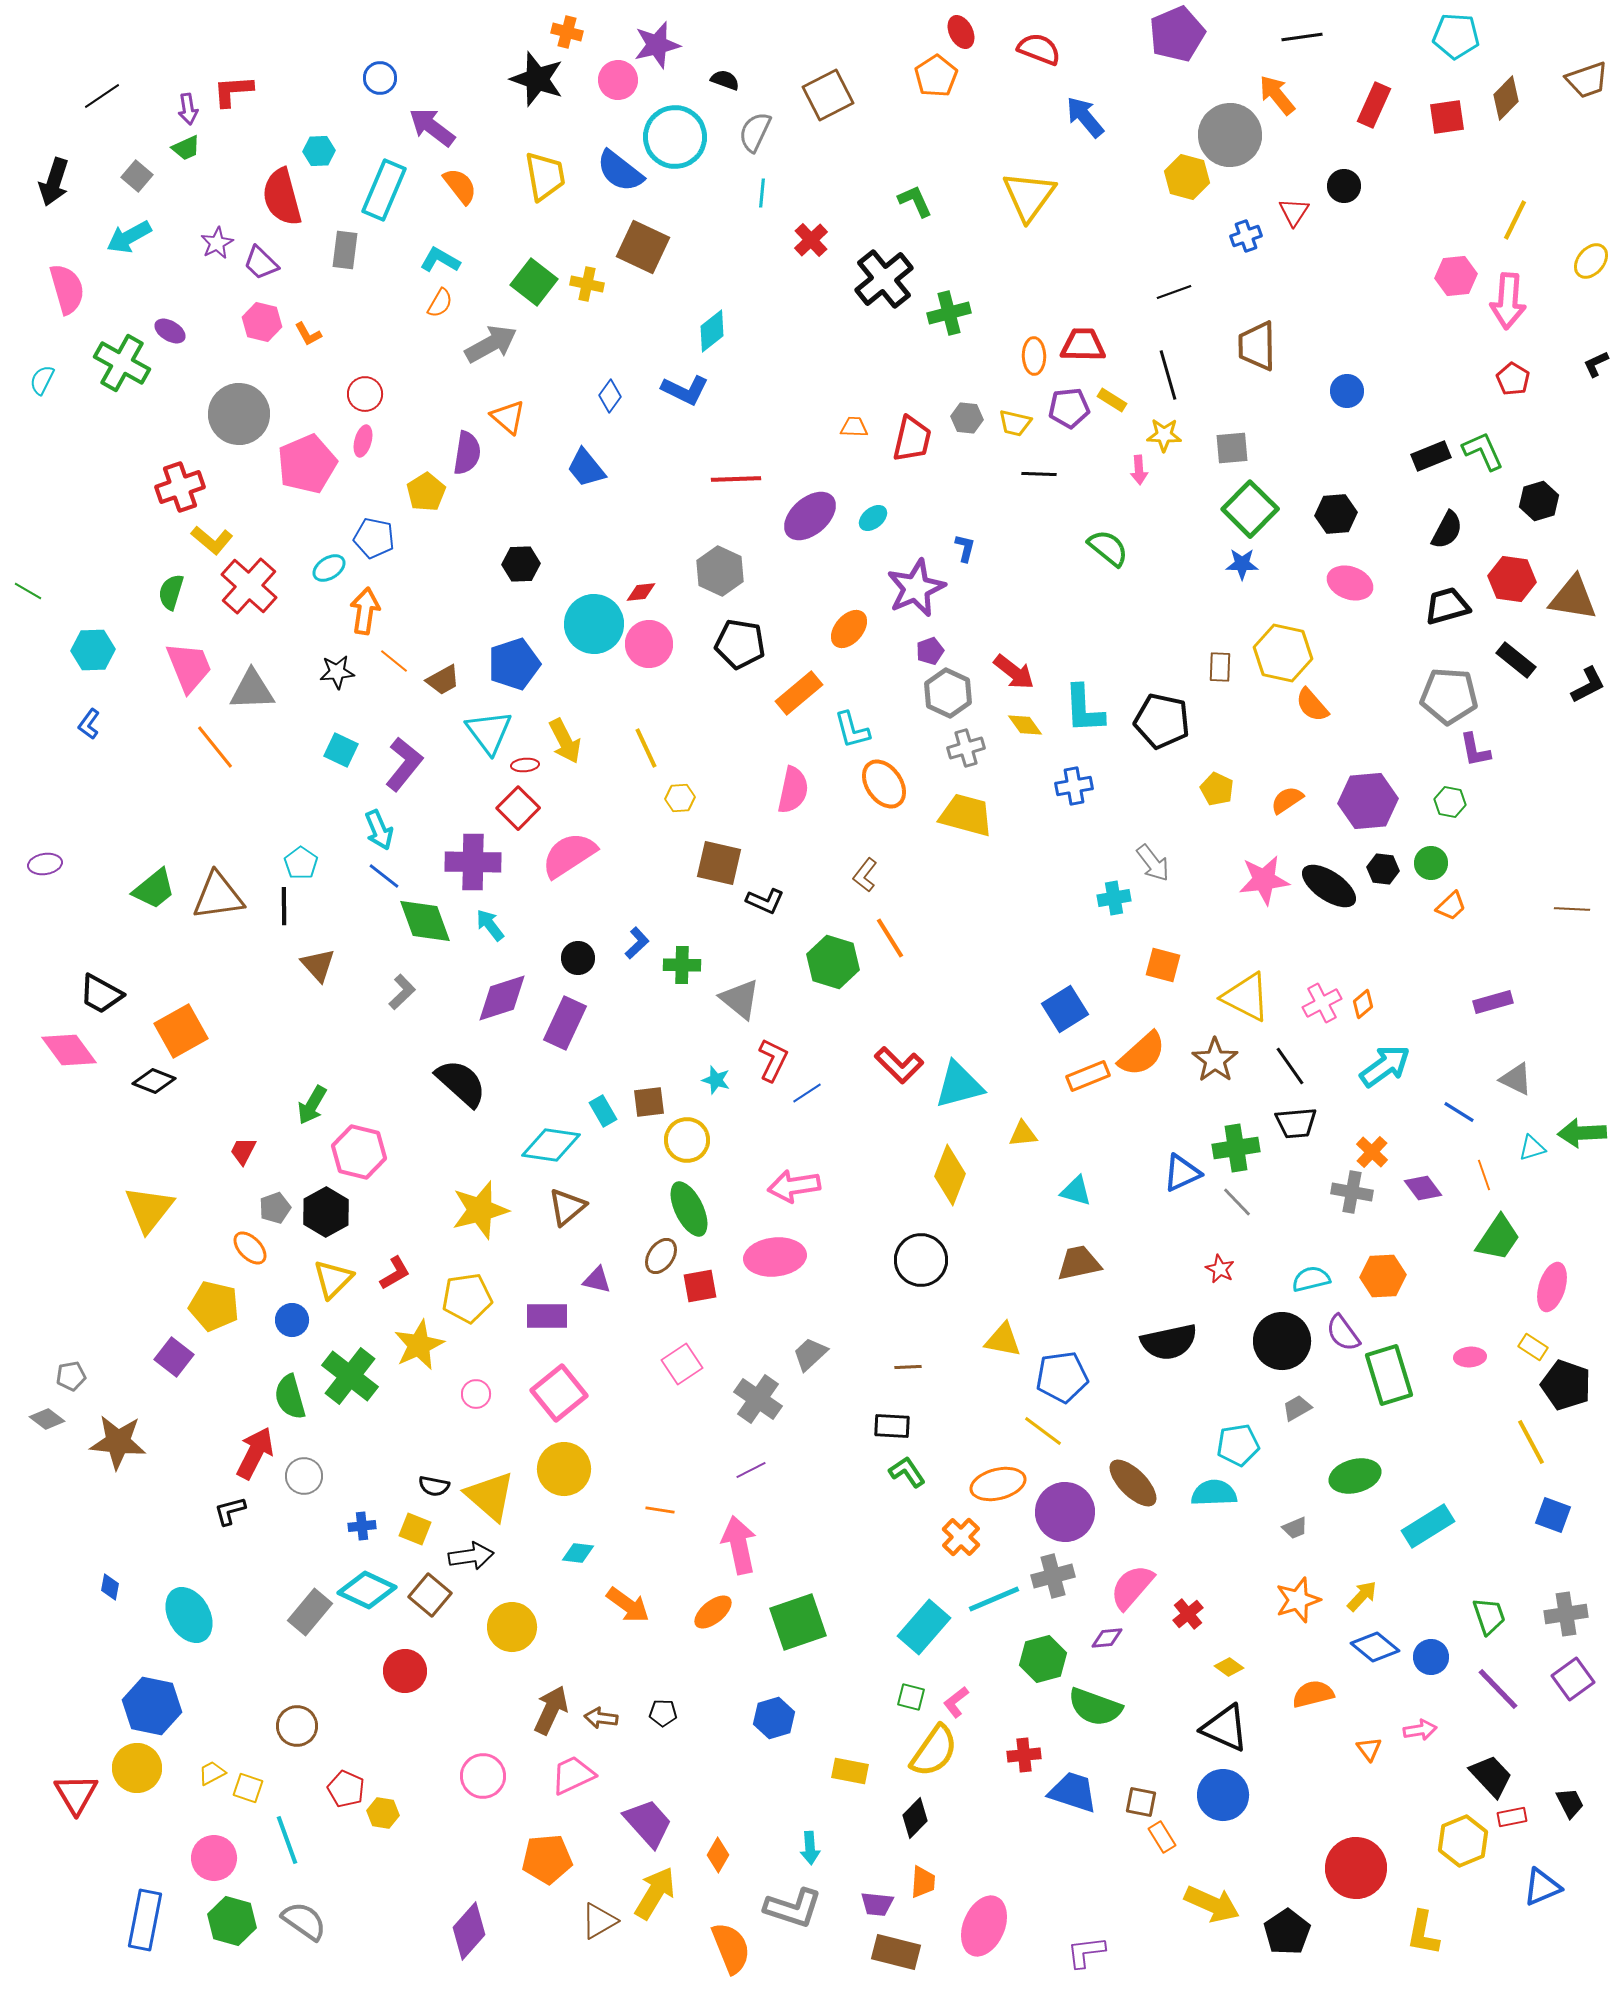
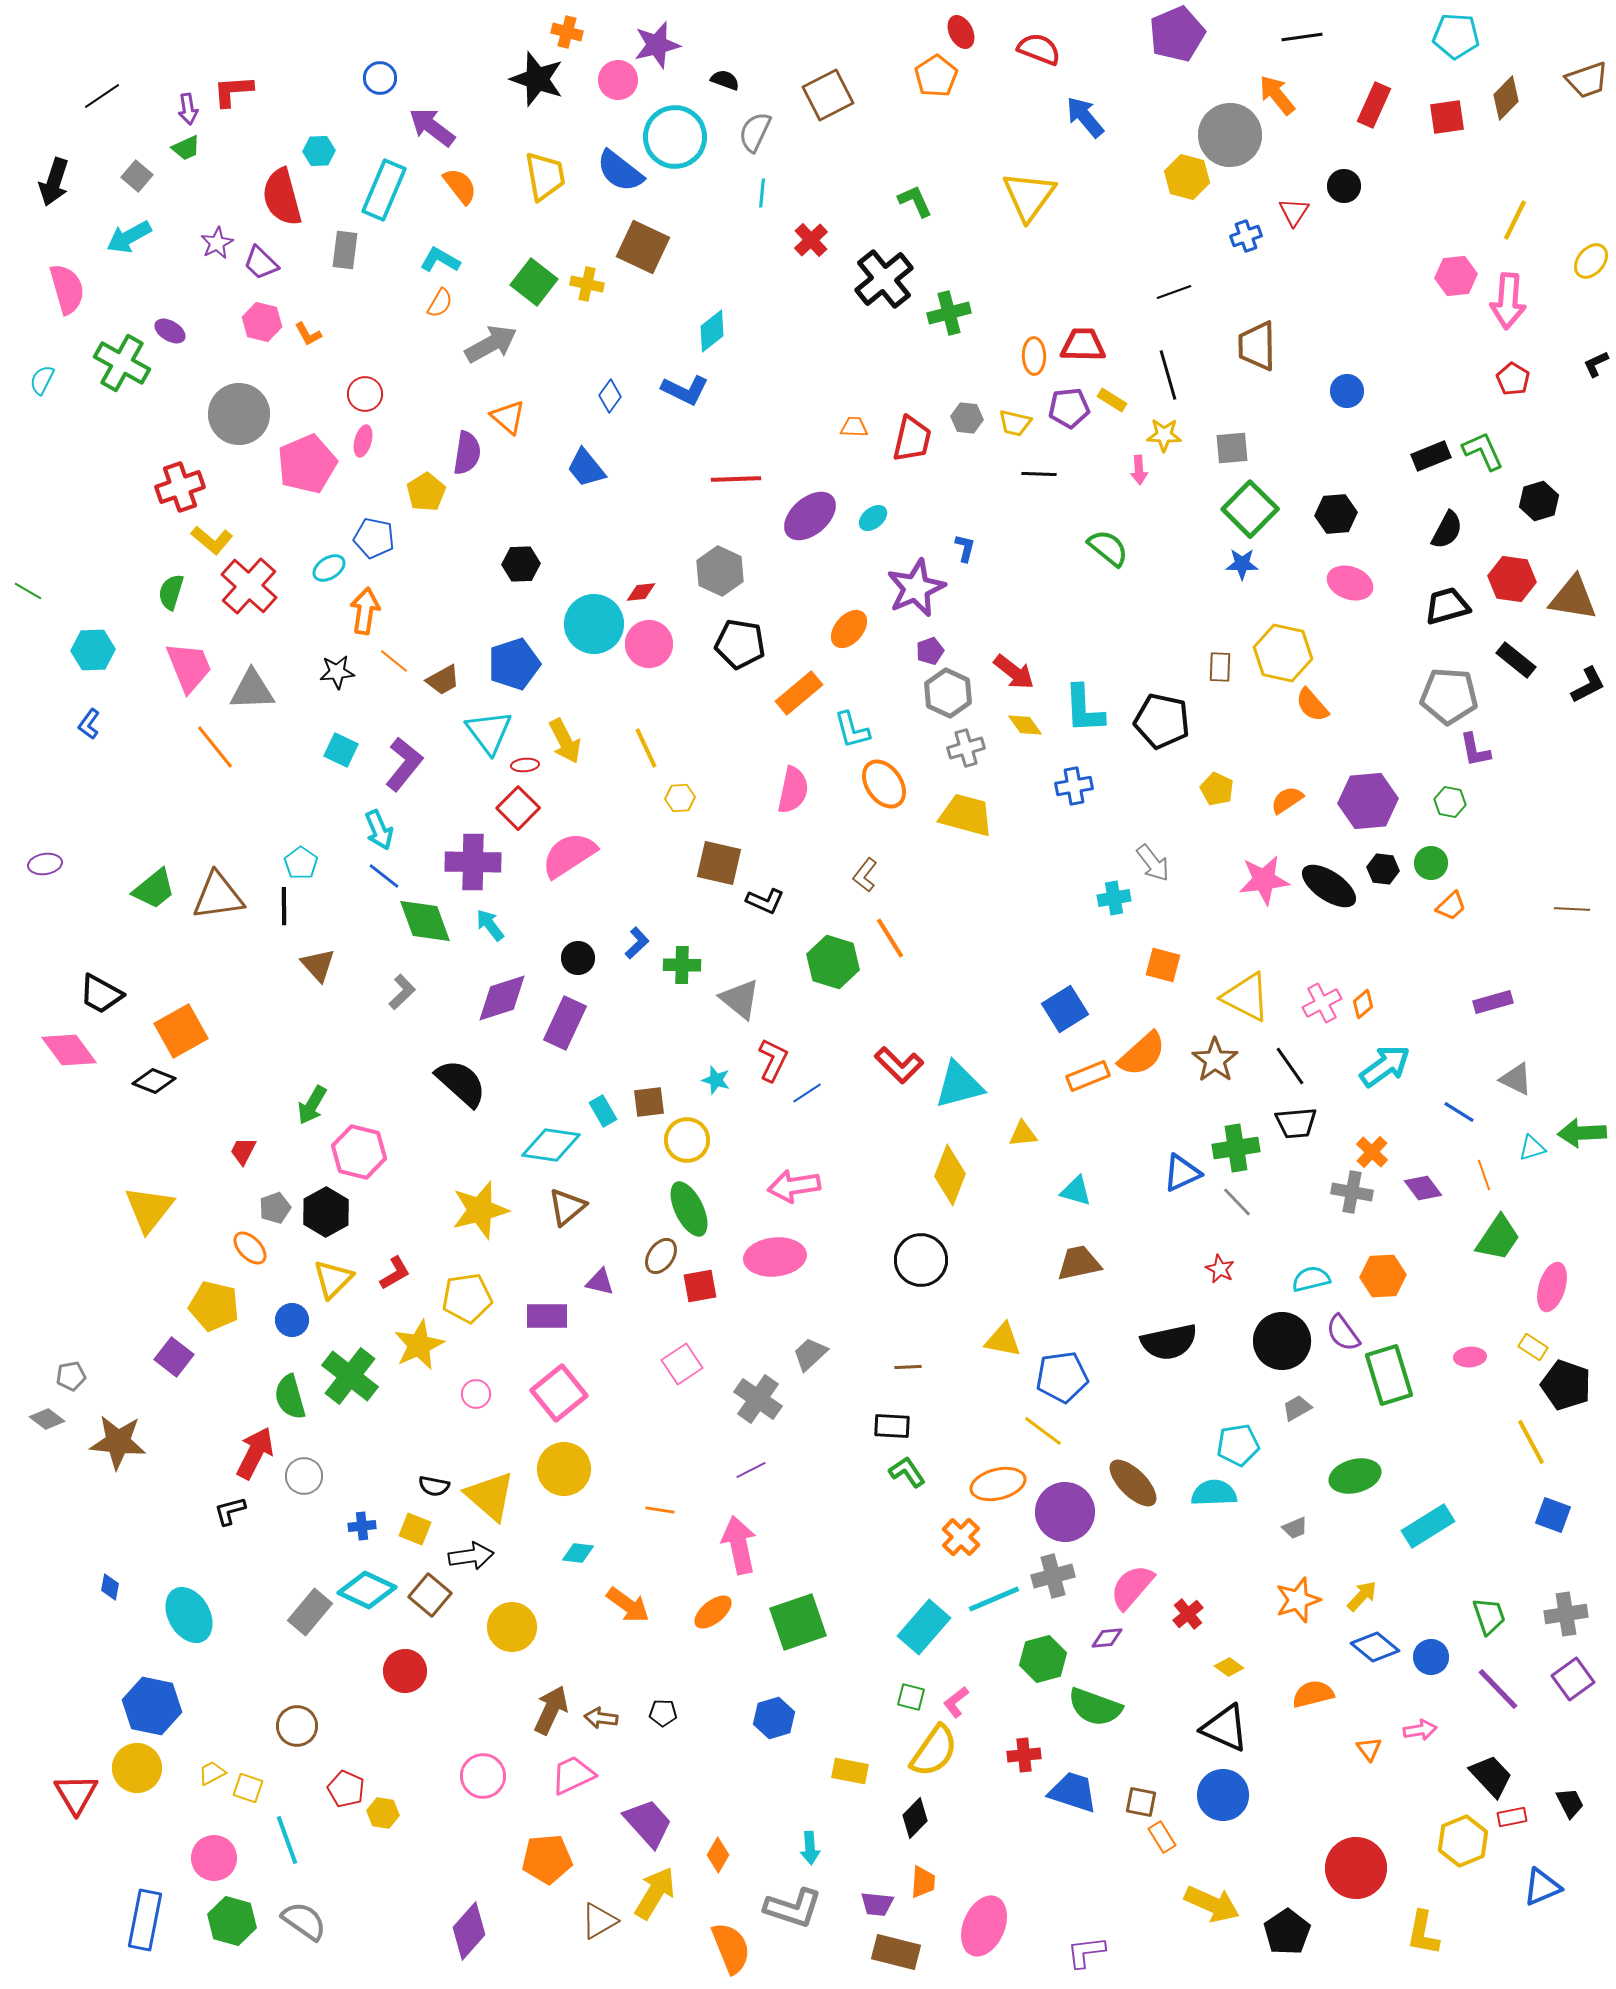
purple triangle at (597, 1280): moved 3 px right, 2 px down
